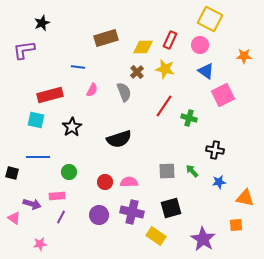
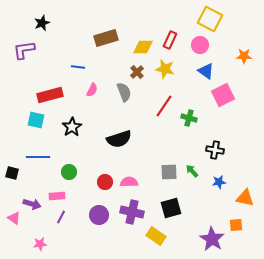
gray square at (167, 171): moved 2 px right, 1 px down
purple star at (203, 239): moved 9 px right
